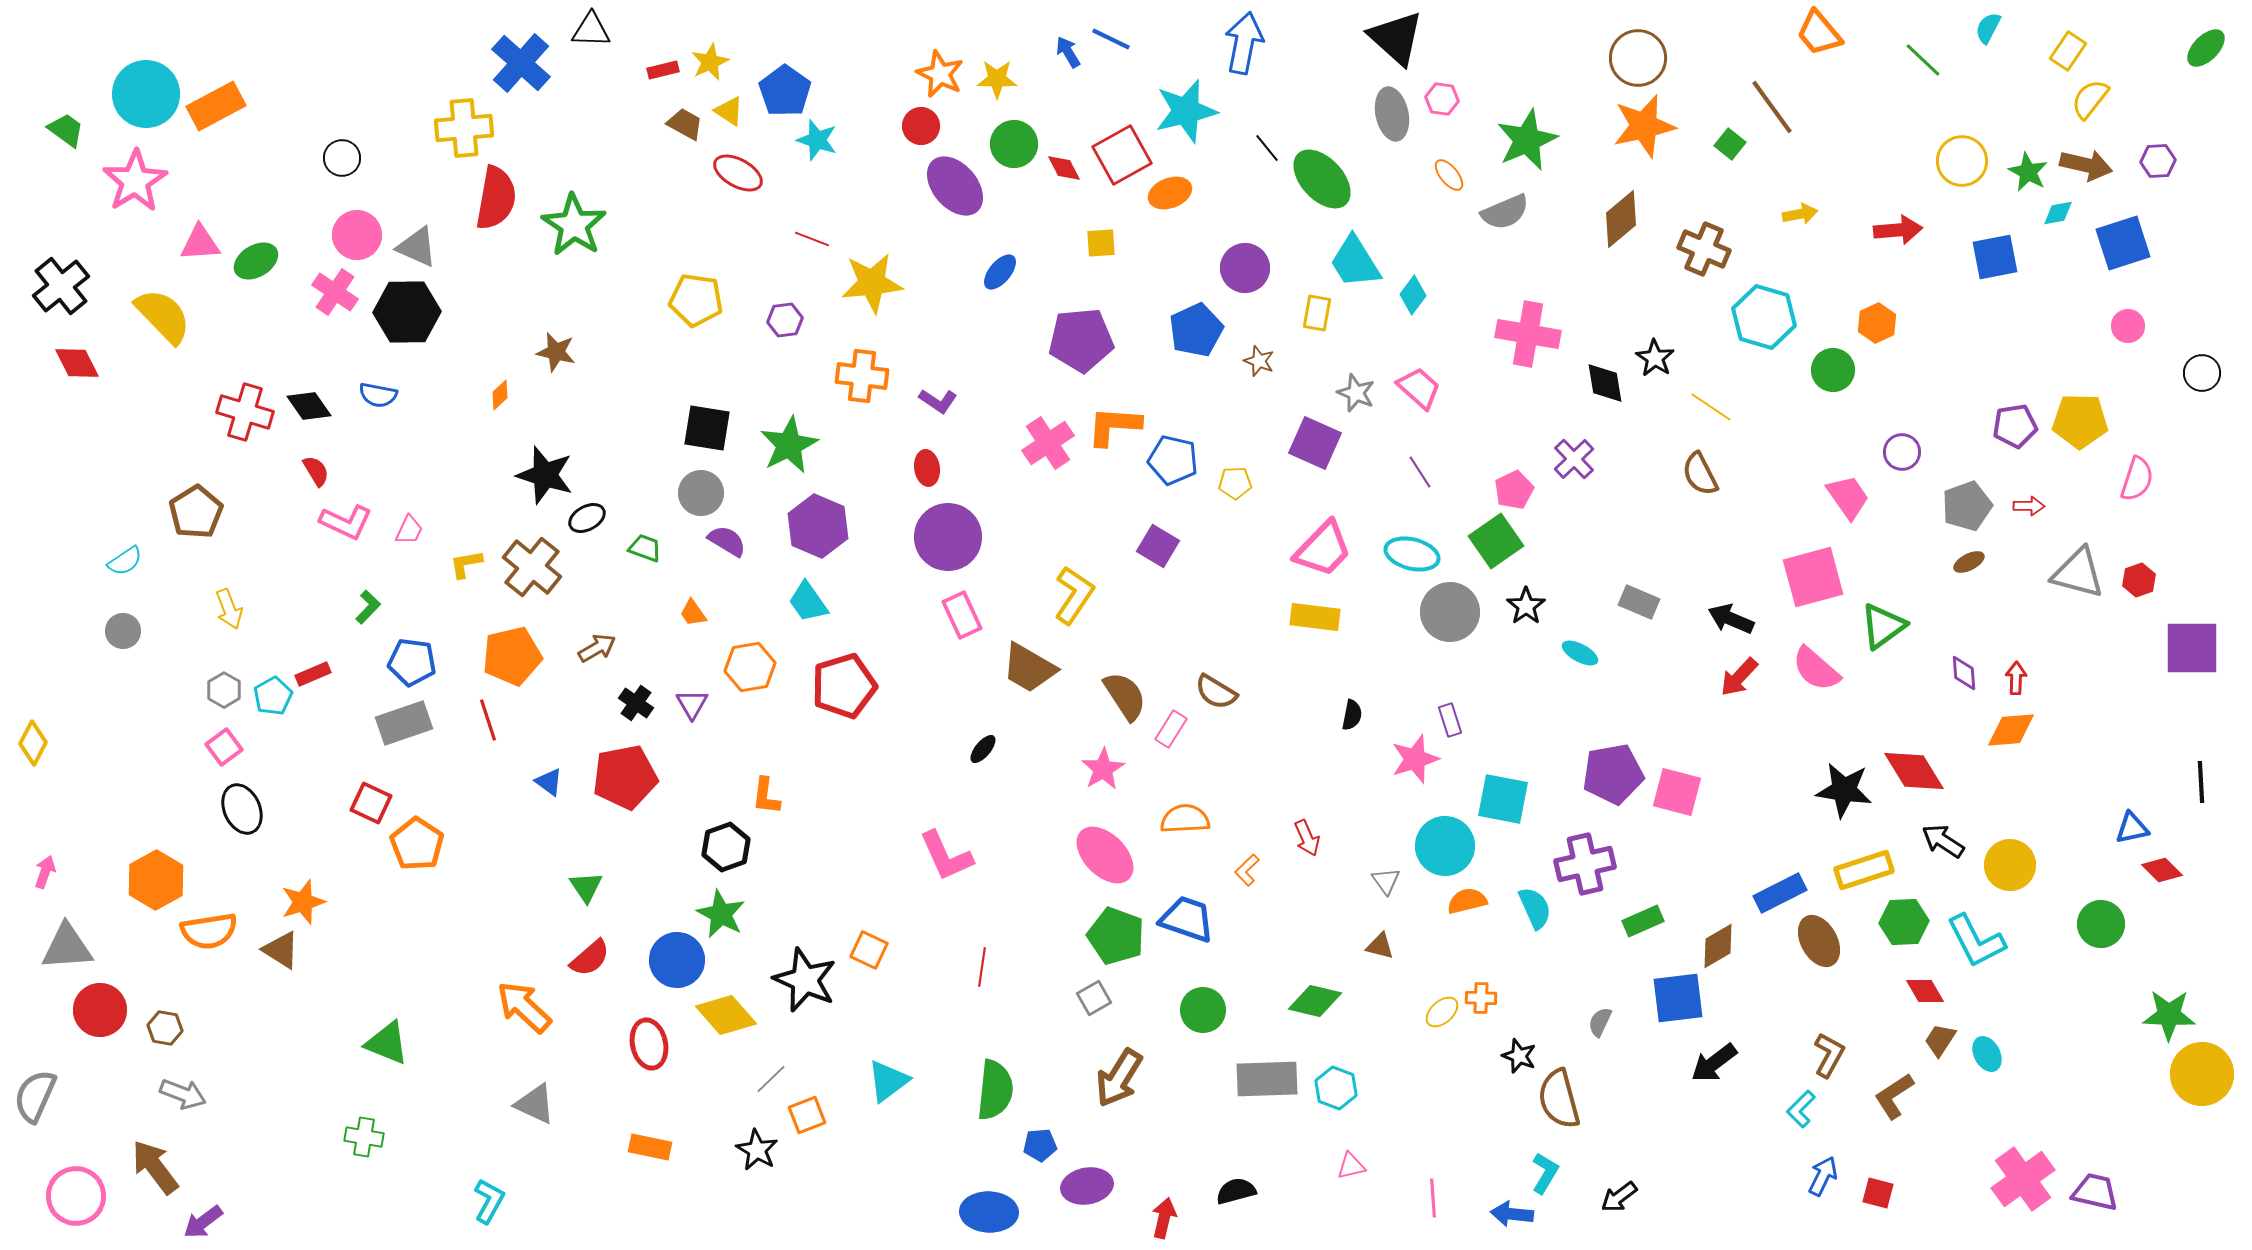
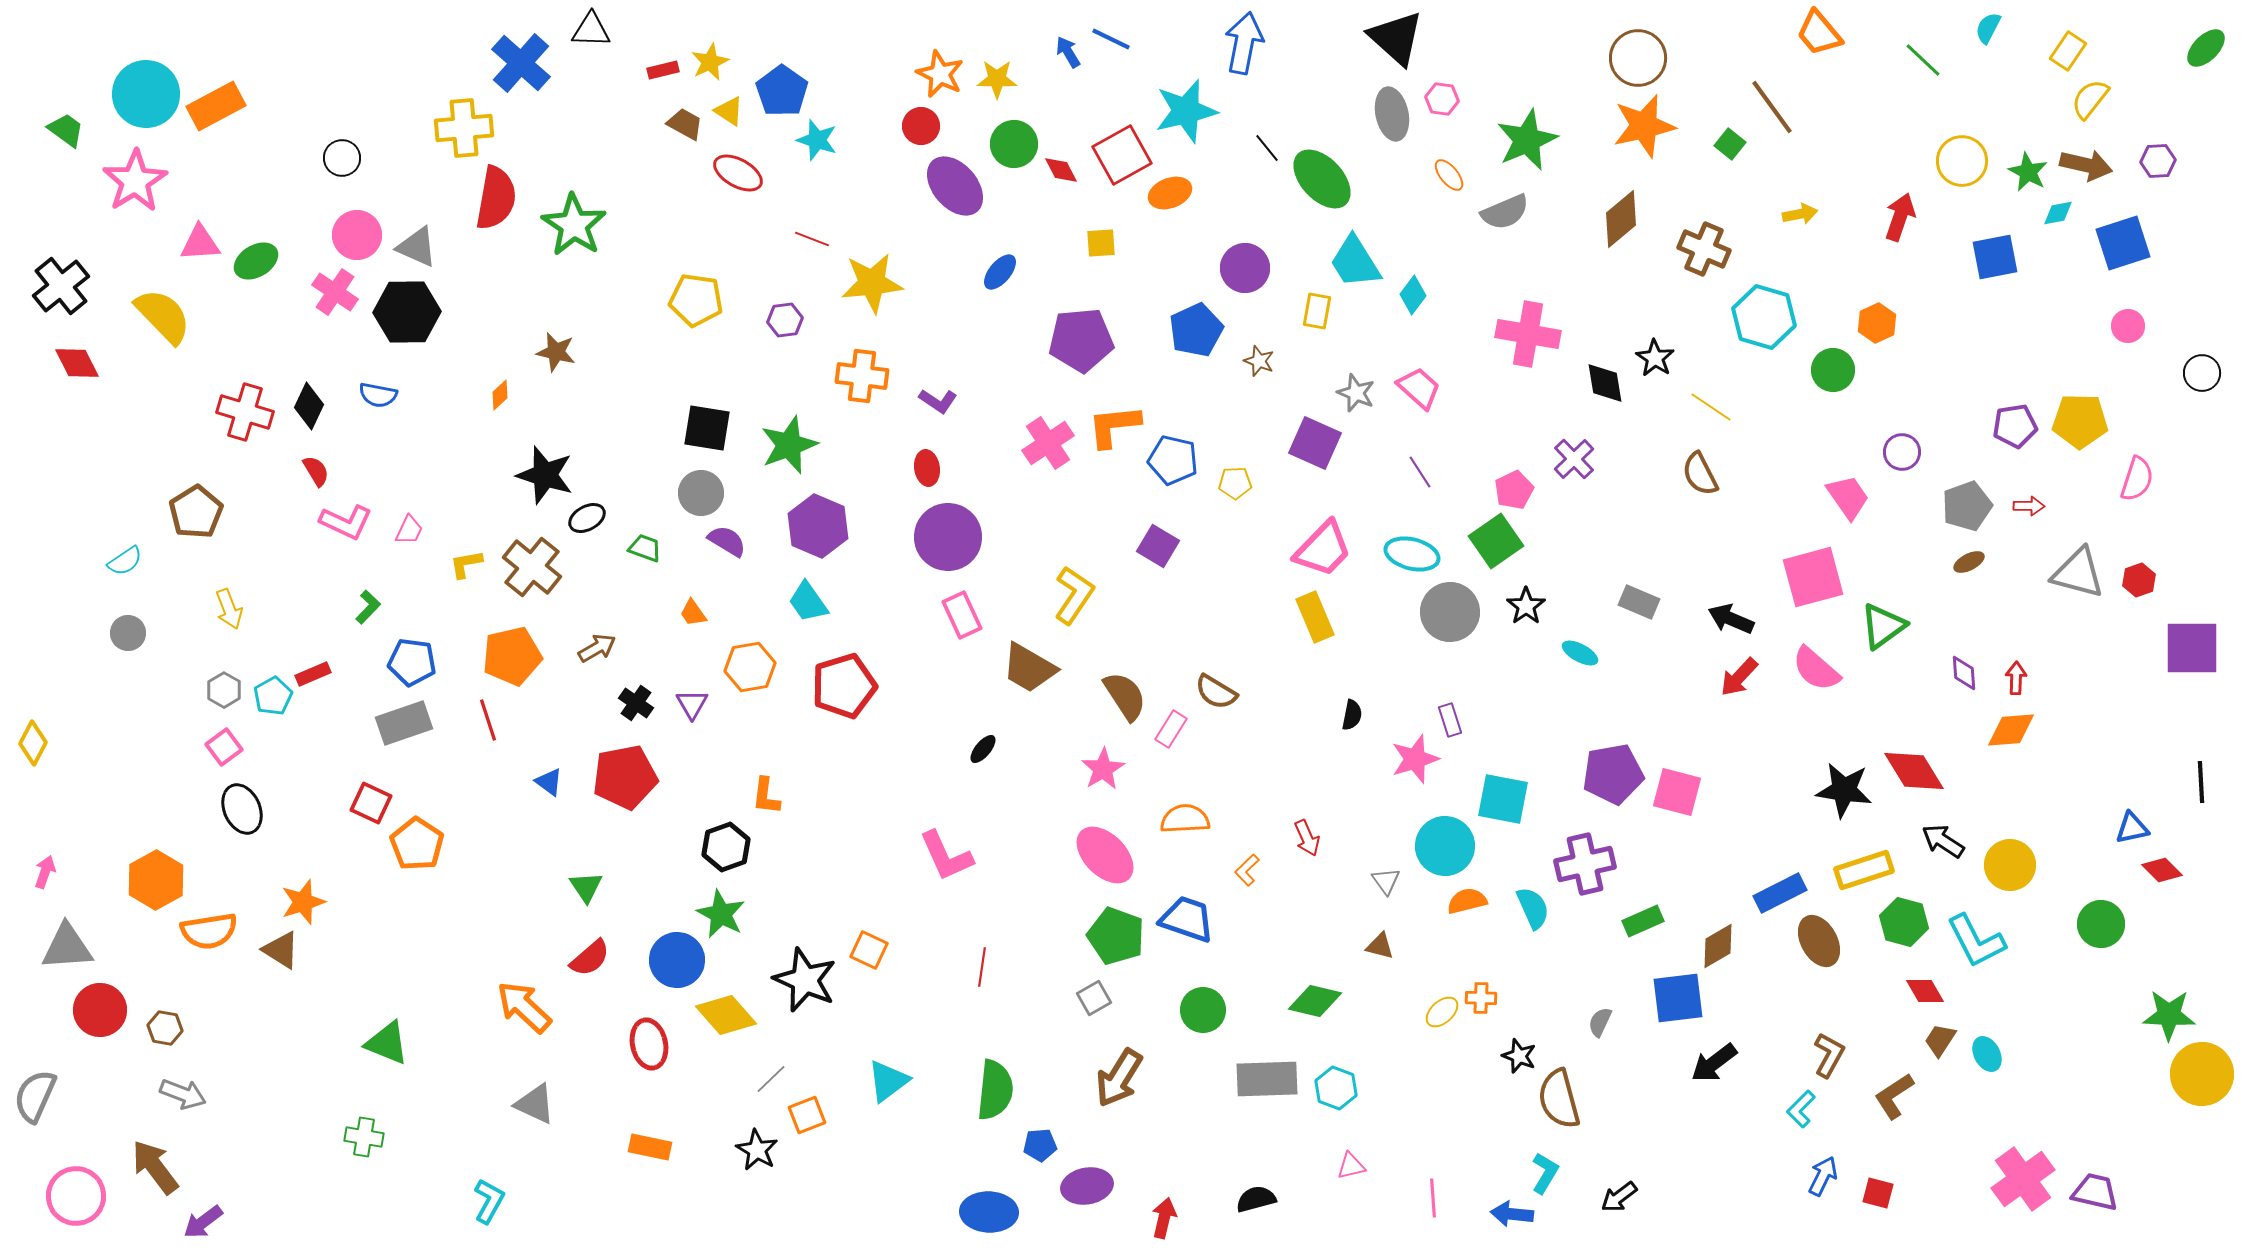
blue pentagon at (785, 91): moved 3 px left
red diamond at (1064, 168): moved 3 px left, 2 px down
red arrow at (1898, 230): moved 2 px right, 13 px up; rotated 66 degrees counterclockwise
yellow rectangle at (1317, 313): moved 2 px up
black diamond at (309, 406): rotated 60 degrees clockwise
orange L-shape at (1114, 426): rotated 10 degrees counterclockwise
green star at (789, 445): rotated 6 degrees clockwise
yellow rectangle at (1315, 617): rotated 60 degrees clockwise
gray circle at (123, 631): moved 5 px right, 2 px down
cyan semicircle at (1535, 908): moved 2 px left
green hexagon at (1904, 922): rotated 18 degrees clockwise
black semicircle at (1236, 1191): moved 20 px right, 8 px down
